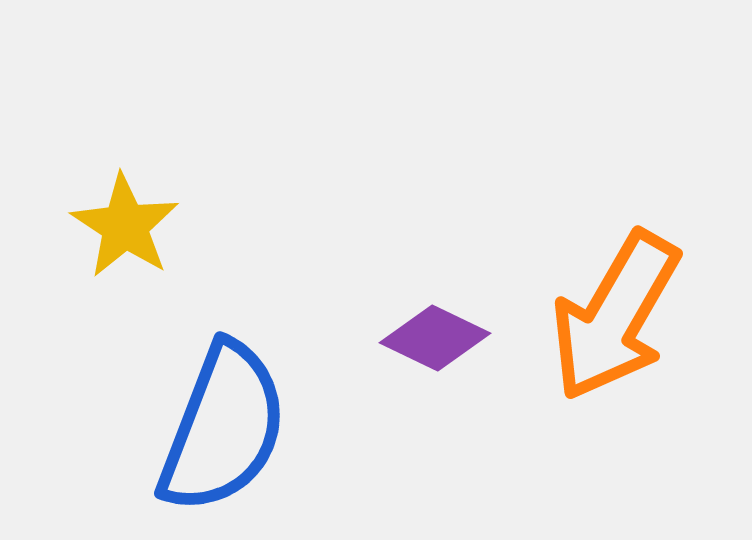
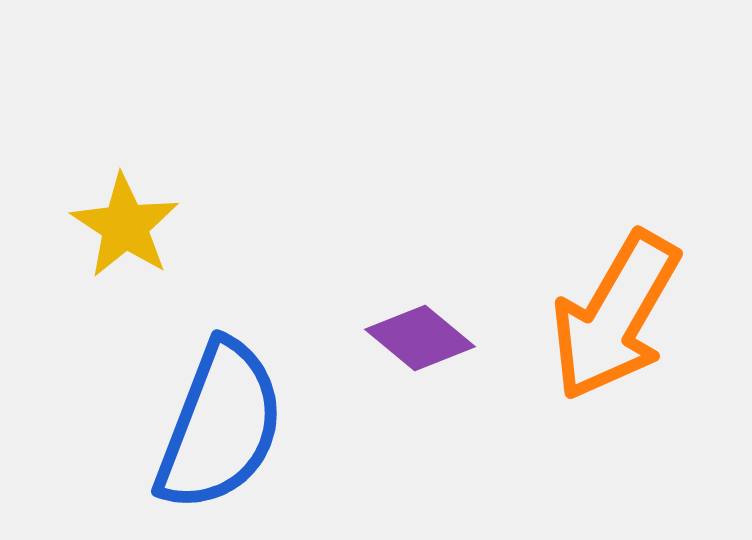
purple diamond: moved 15 px left; rotated 14 degrees clockwise
blue semicircle: moved 3 px left, 2 px up
